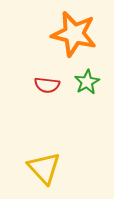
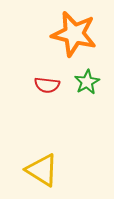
yellow triangle: moved 2 px left, 2 px down; rotated 15 degrees counterclockwise
